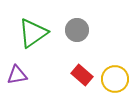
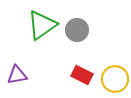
green triangle: moved 9 px right, 8 px up
red rectangle: rotated 15 degrees counterclockwise
